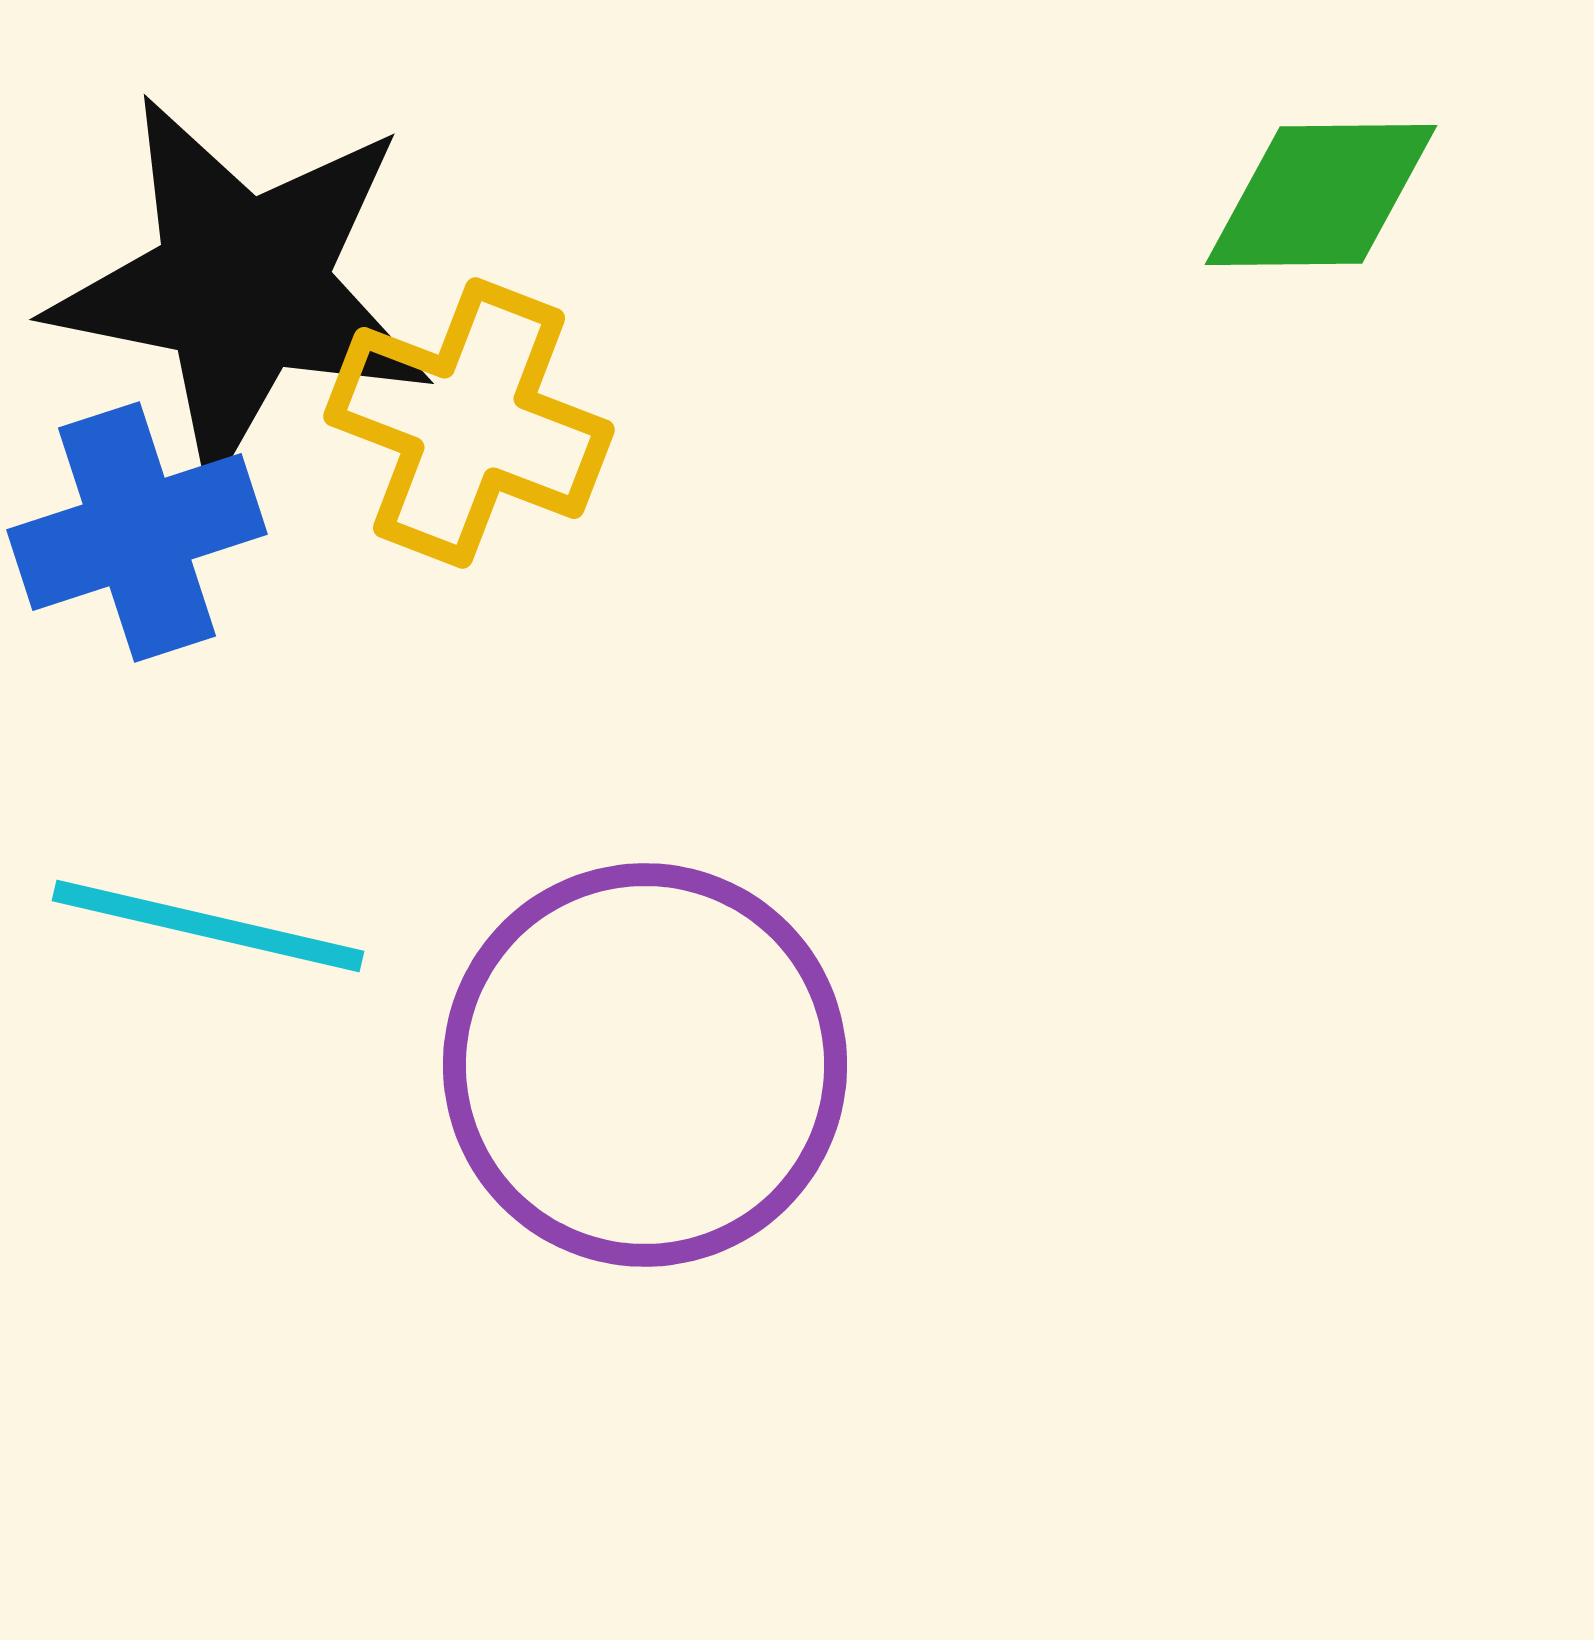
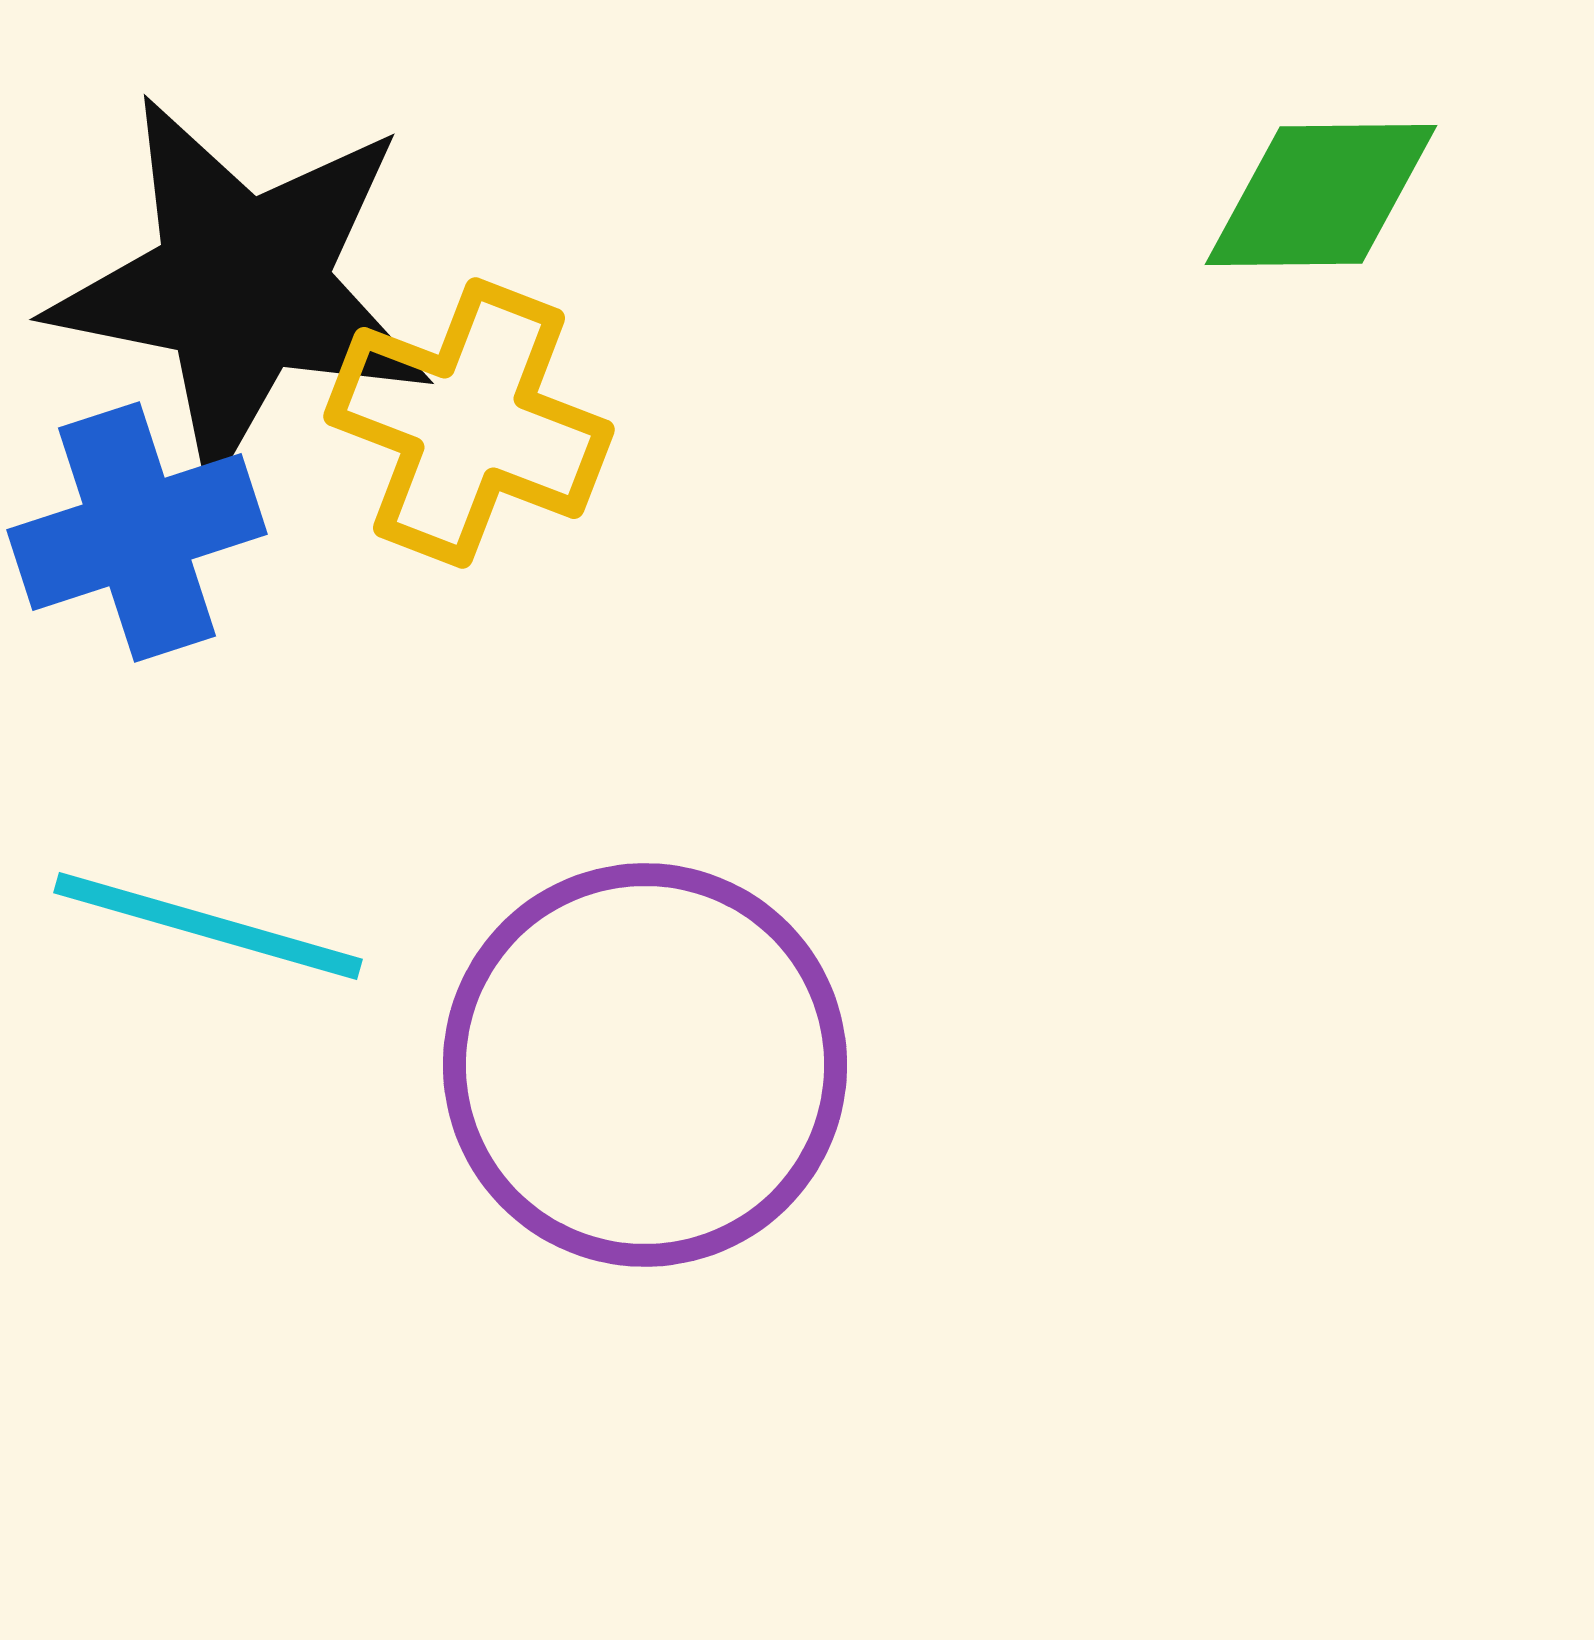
cyan line: rotated 3 degrees clockwise
